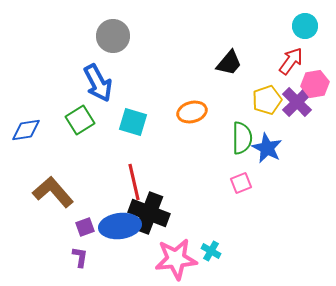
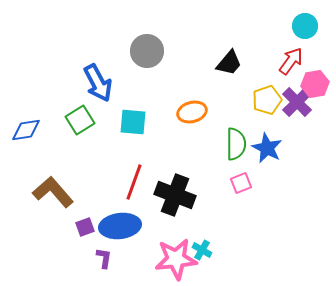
gray circle: moved 34 px right, 15 px down
cyan square: rotated 12 degrees counterclockwise
green semicircle: moved 6 px left, 6 px down
red line: rotated 33 degrees clockwise
black cross: moved 26 px right, 18 px up
cyan cross: moved 9 px left, 1 px up
purple L-shape: moved 24 px right, 1 px down
